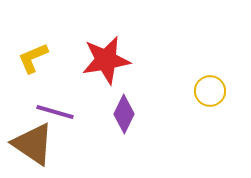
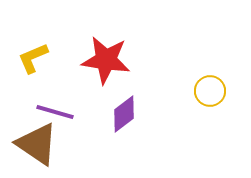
red star: rotated 18 degrees clockwise
purple diamond: rotated 27 degrees clockwise
brown triangle: moved 4 px right
